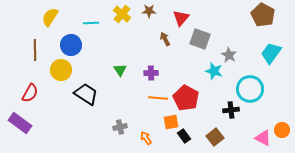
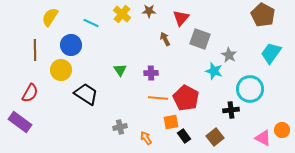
cyan line: rotated 28 degrees clockwise
purple rectangle: moved 1 px up
